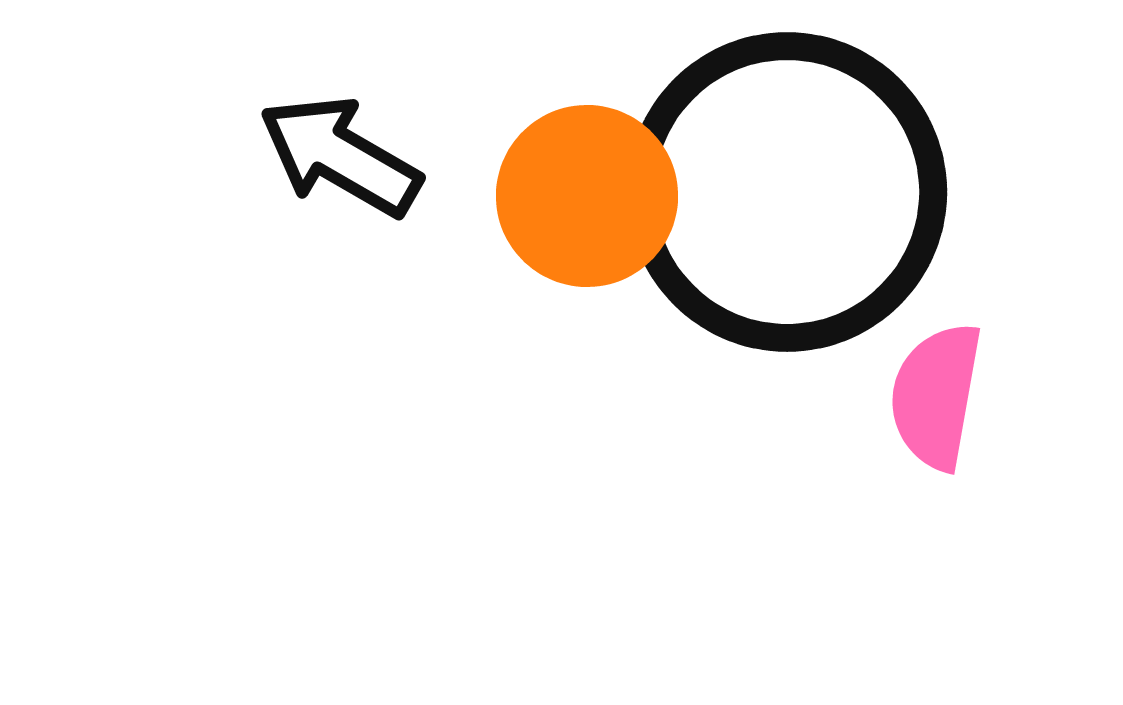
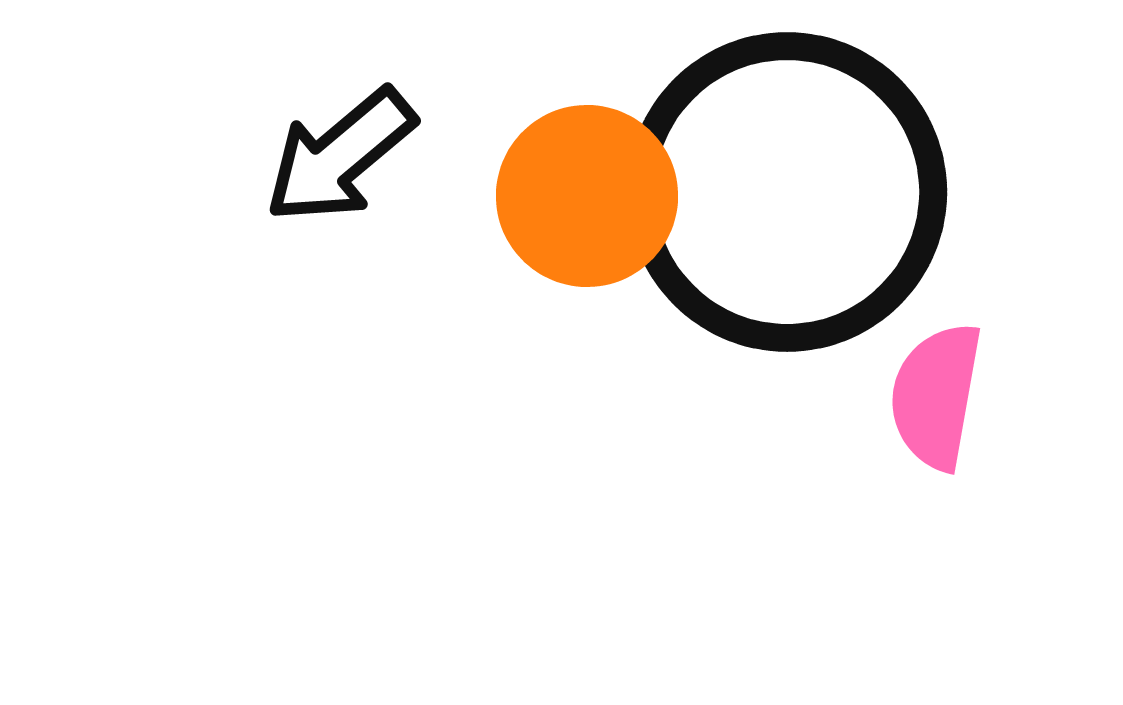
black arrow: rotated 70 degrees counterclockwise
